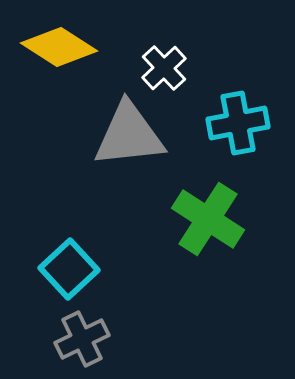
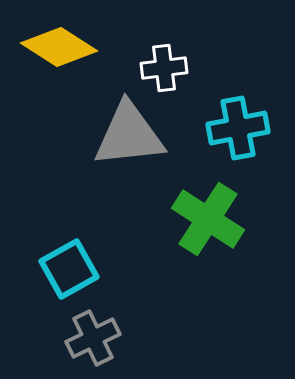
white cross: rotated 36 degrees clockwise
cyan cross: moved 5 px down
cyan square: rotated 14 degrees clockwise
gray cross: moved 11 px right, 1 px up
